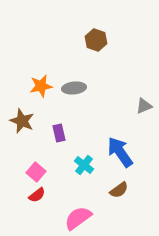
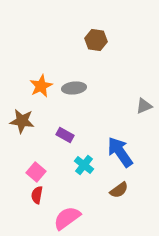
brown hexagon: rotated 10 degrees counterclockwise
orange star: rotated 15 degrees counterclockwise
brown star: rotated 15 degrees counterclockwise
purple rectangle: moved 6 px right, 2 px down; rotated 48 degrees counterclockwise
red semicircle: rotated 138 degrees clockwise
pink semicircle: moved 11 px left
